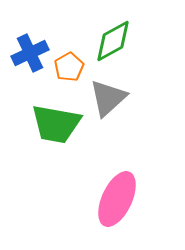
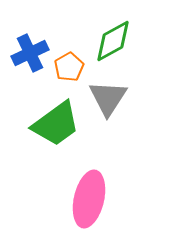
gray triangle: rotated 15 degrees counterclockwise
green trapezoid: rotated 46 degrees counterclockwise
pink ellipse: moved 28 px left; rotated 12 degrees counterclockwise
